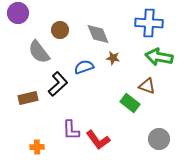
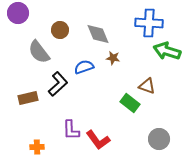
green arrow: moved 8 px right, 6 px up; rotated 8 degrees clockwise
